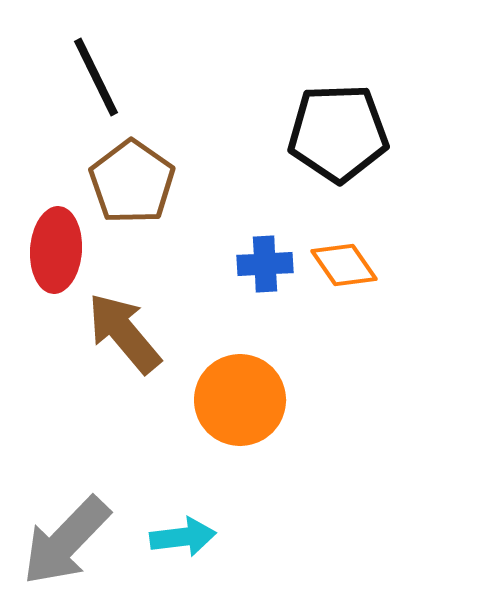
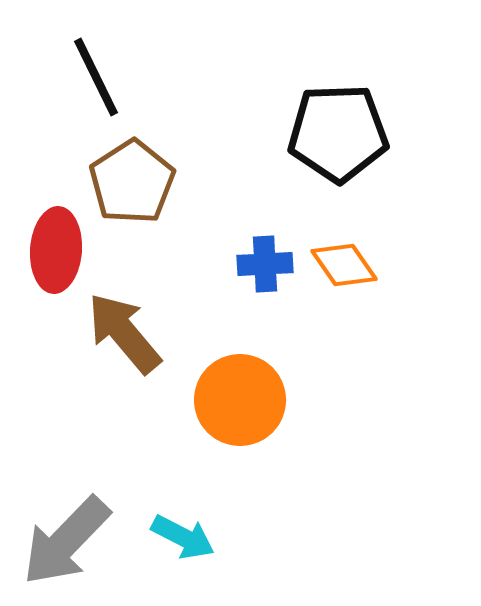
brown pentagon: rotated 4 degrees clockwise
cyan arrow: rotated 34 degrees clockwise
